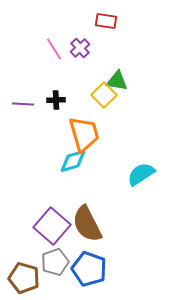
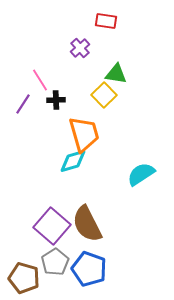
pink line: moved 14 px left, 31 px down
green triangle: moved 1 px left, 7 px up
purple line: rotated 60 degrees counterclockwise
gray pentagon: rotated 12 degrees counterclockwise
